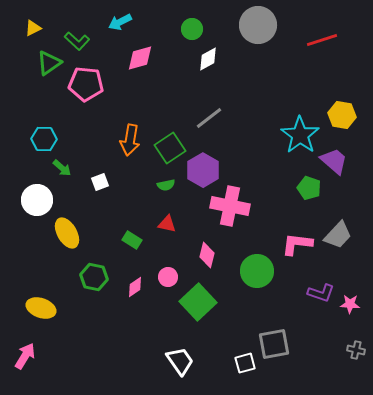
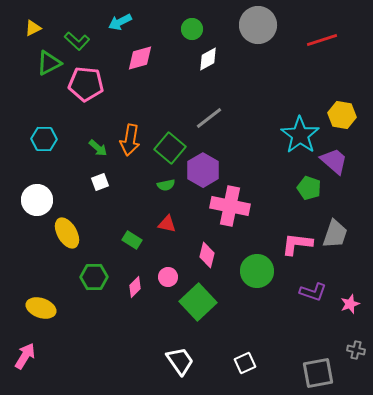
green triangle at (49, 63): rotated 8 degrees clockwise
green square at (170, 148): rotated 16 degrees counterclockwise
green arrow at (62, 168): moved 36 px right, 20 px up
gray trapezoid at (338, 235): moved 3 px left, 1 px up; rotated 24 degrees counterclockwise
green hexagon at (94, 277): rotated 12 degrees counterclockwise
pink diamond at (135, 287): rotated 10 degrees counterclockwise
purple L-shape at (321, 293): moved 8 px left, 1 px up
pink star at (350, 304): rotated 24 degrees counterclockwise
gray square at (274, 344): moved 44 px right, 29 px down
white square at (245, 363): rotated 10 degrees counterclockwise
